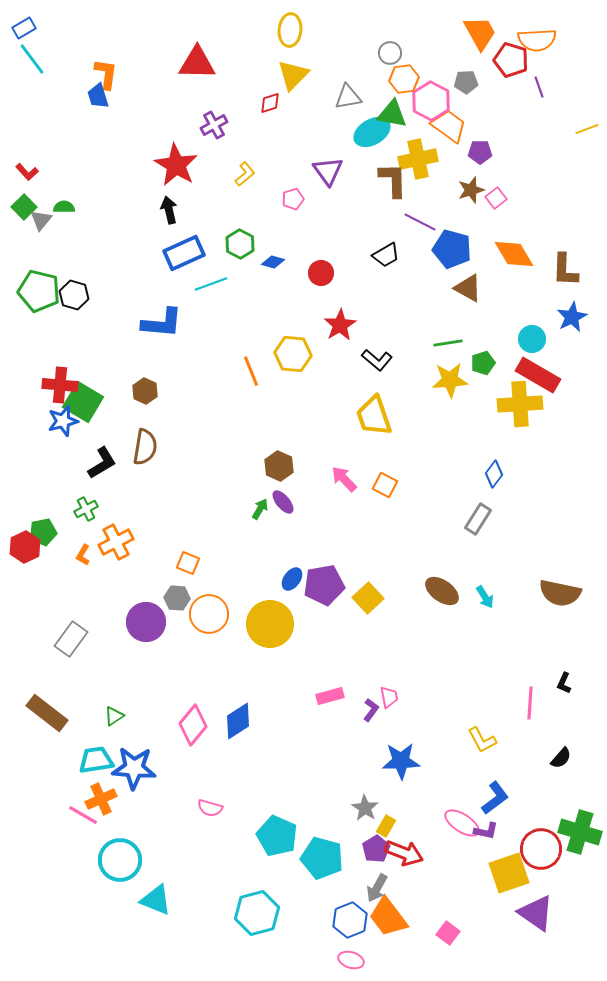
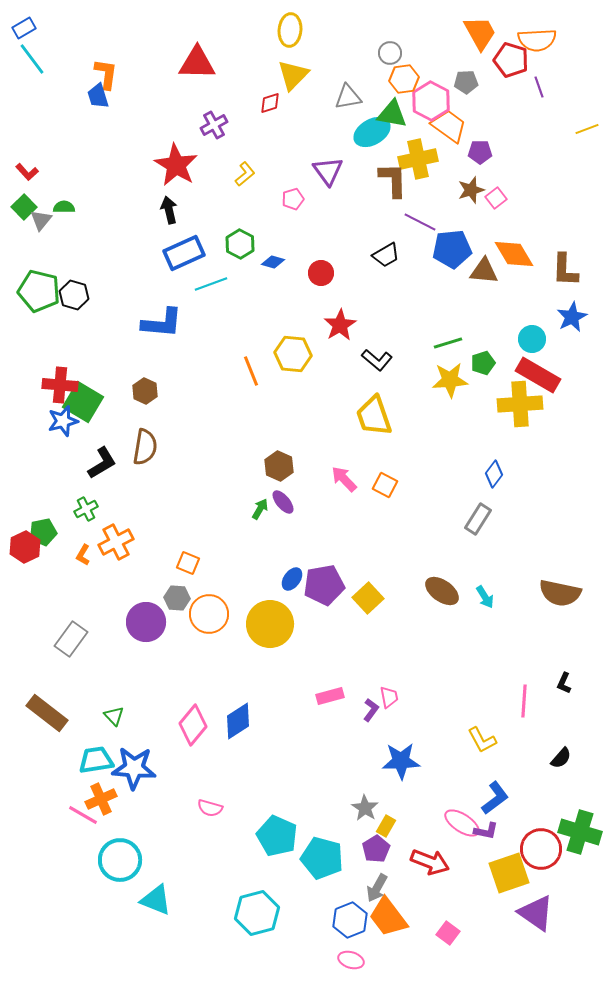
blue pentagon at (452, 249): rotated 21 degrees counterclockwise
brown triangle at (468, 288): moved 16 px right, 17 px up; rotated 24 degrees counterclockwise
green line at (448, 343): rotated 8 degrees counterclockwise
pink line at (530, 703): moved 6 px left, 2 px up
green triangle at (114, 716): rotated 40 degrees counterclockwise
red arrow at (404, 853): moved 26 px right, 9 px down
